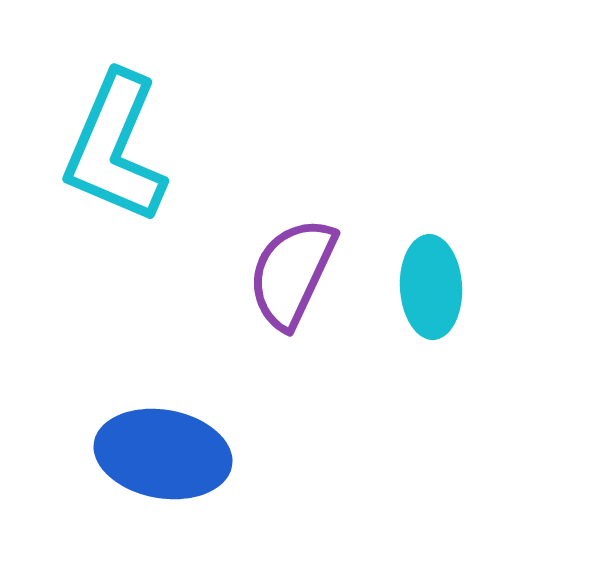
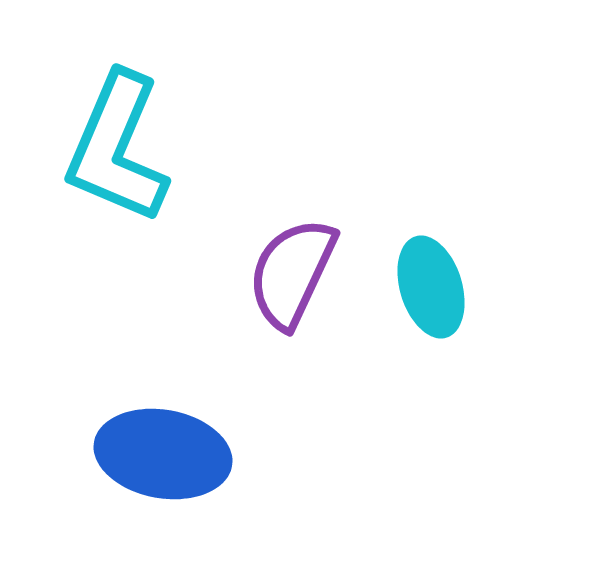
cyan L-shape: moved 2 px right
cyan ellipse: rotated 14 degrees counterclockwise
